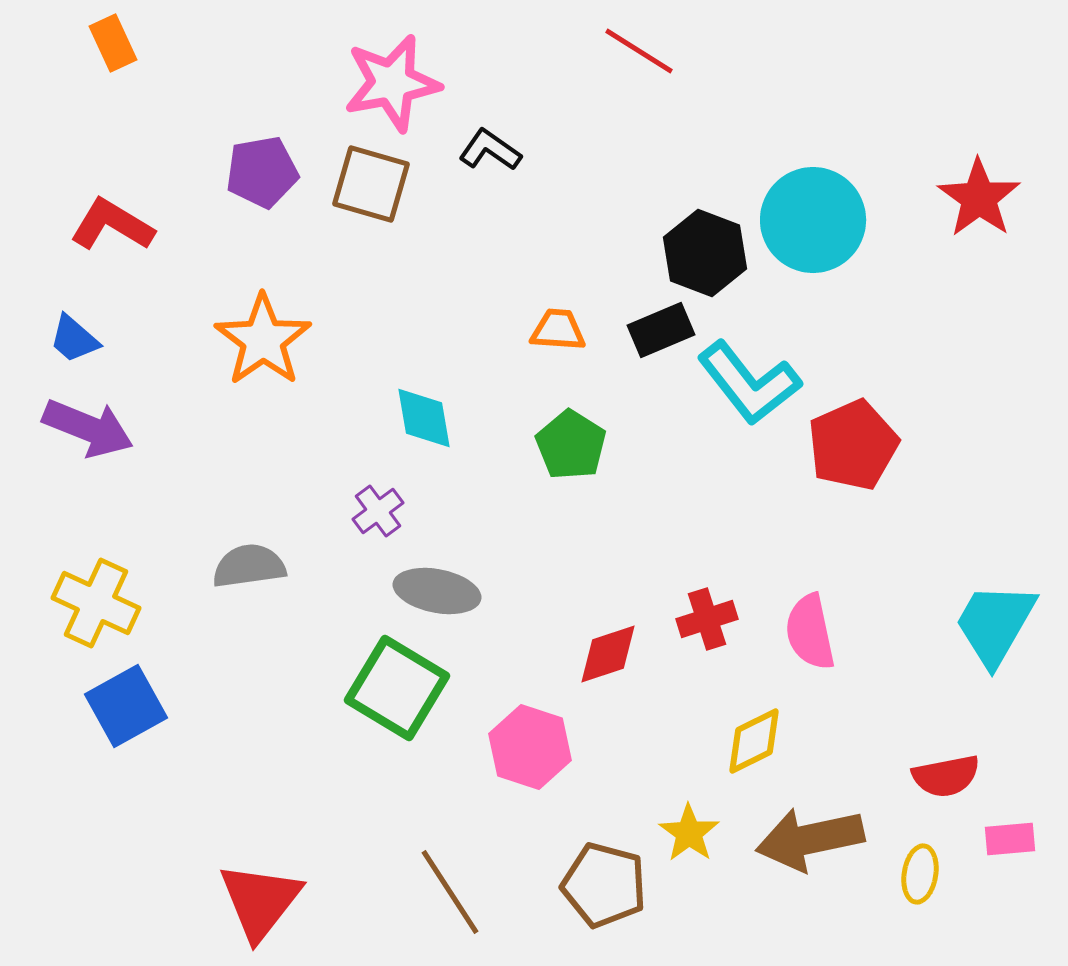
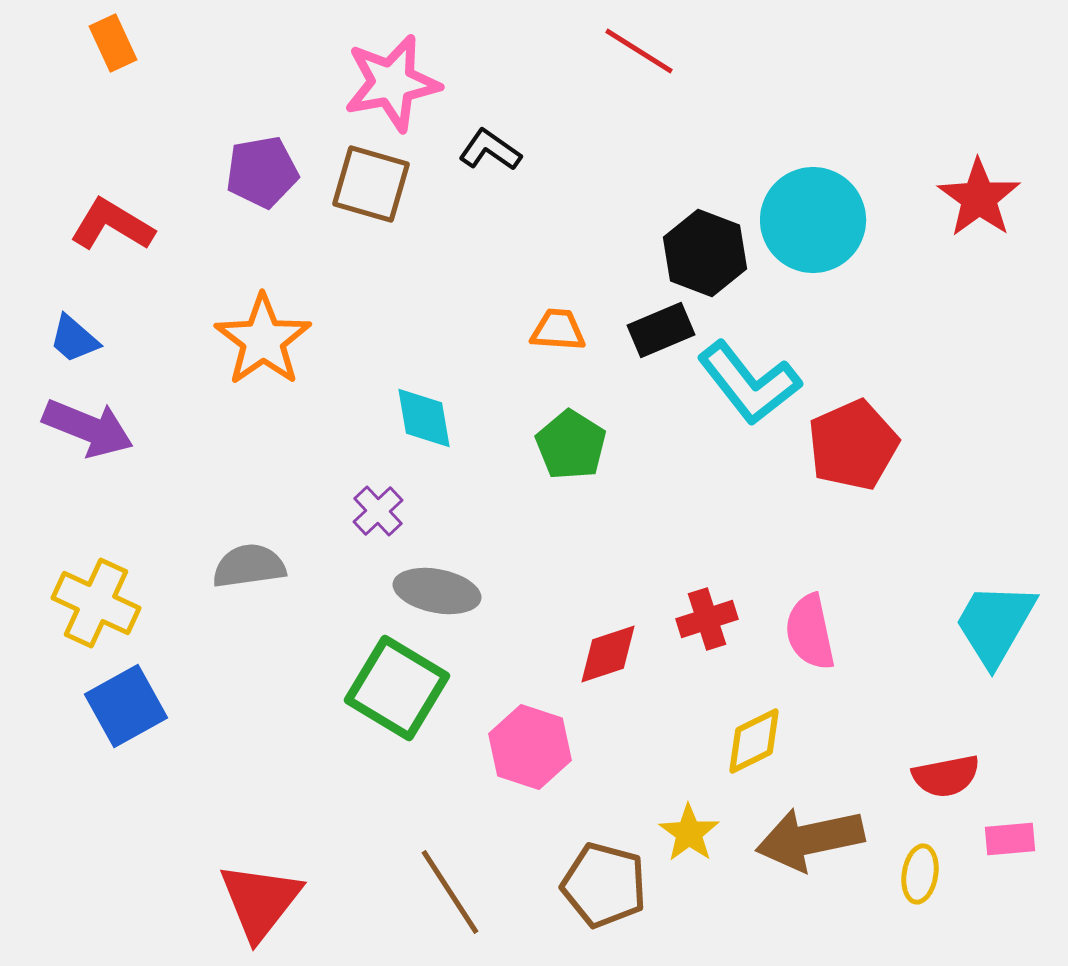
purple cross: rotated 6 degrees counterclockwise
